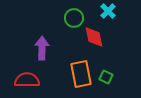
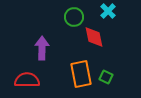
green circle: moved 1 px up
